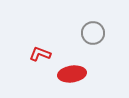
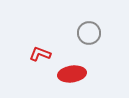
gray circle: moved 4 px left
